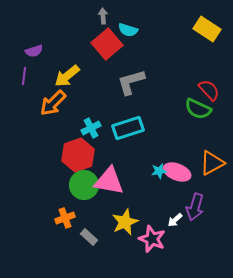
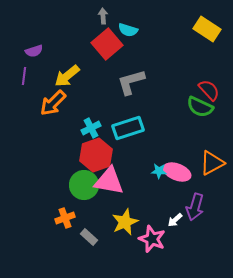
green semicircle: moved 2 px right, 2 px up
red hexagon: moved 18 px right
cyan star: rotated 14 degrees clockwise
